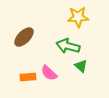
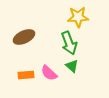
brown ellipse: rotated 20 degrees clockwise
green arrow: moved 1 px right, 3 px up; rotated 125 degrees counterclockwise
green triangle: moved 9 px left
orange rectangle: moved 2 px left, 2 px up
